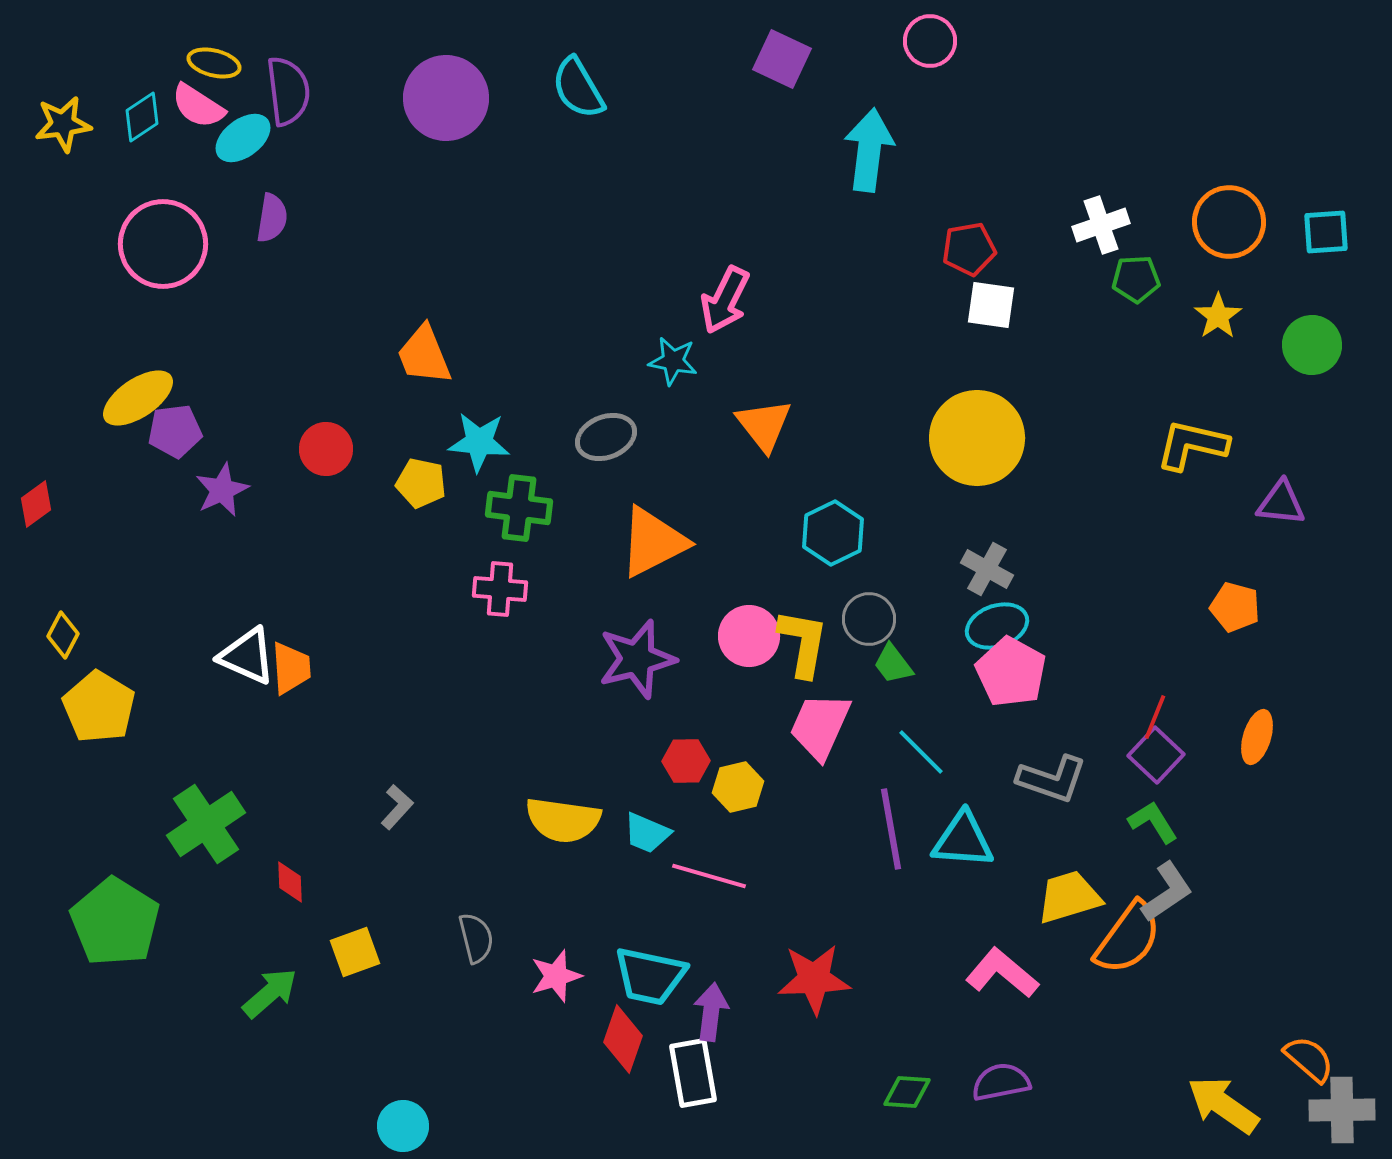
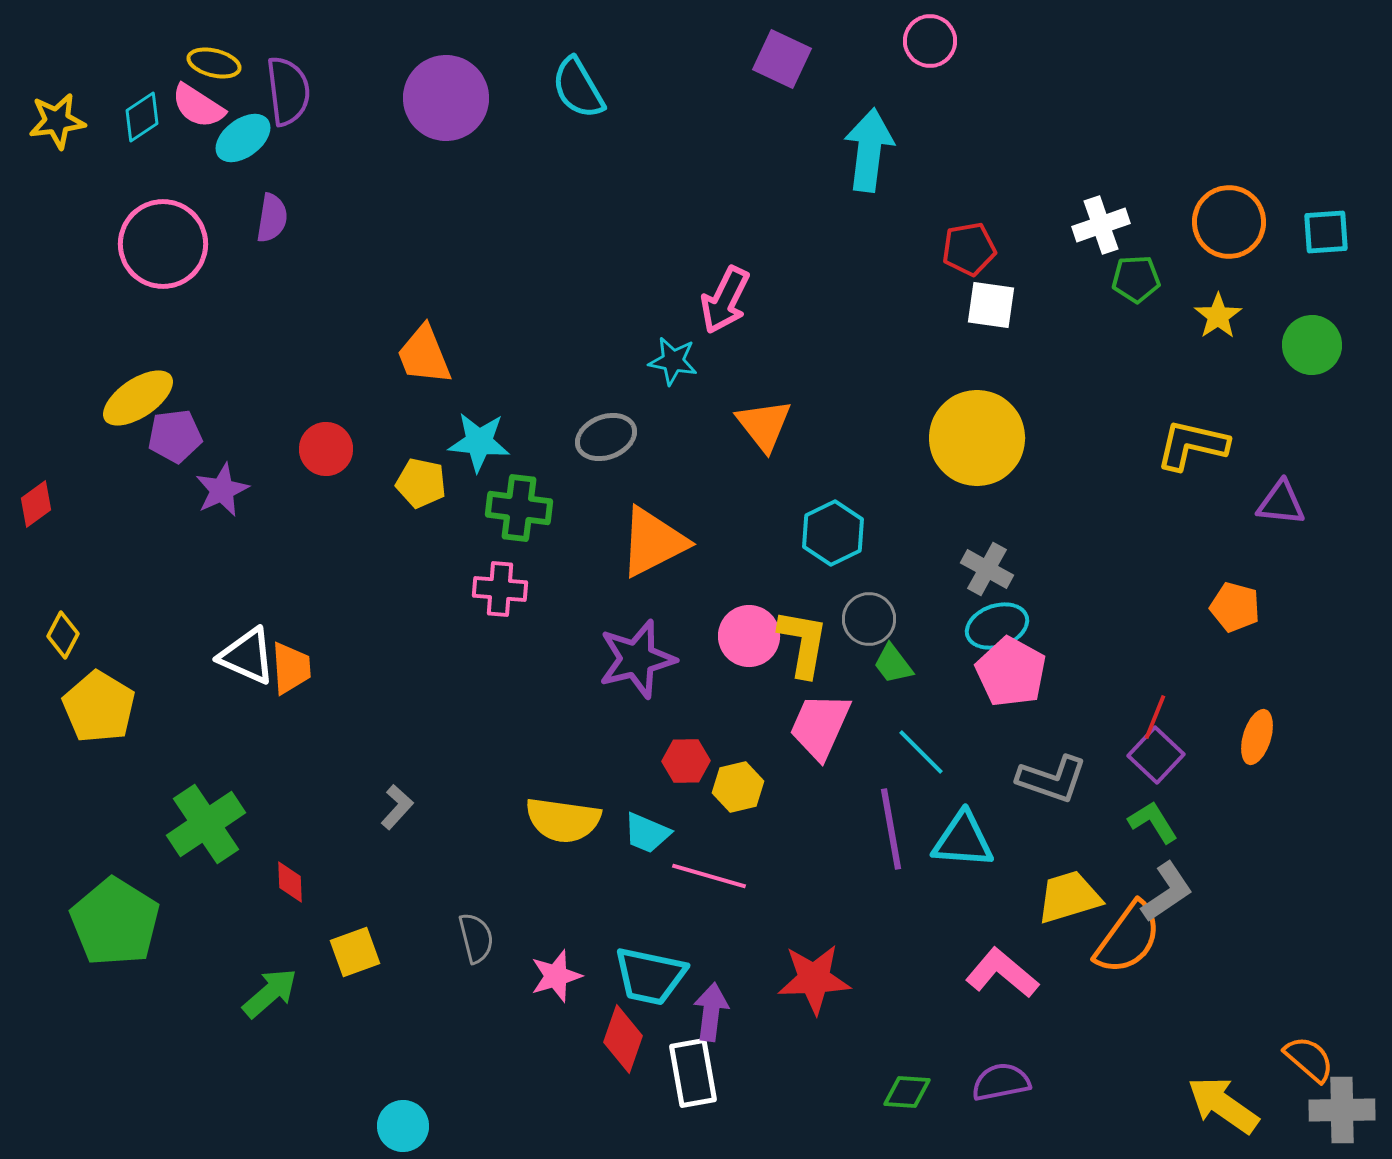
yellow star at (63, 124): moved 6 px left, 3 px up
purple pentagon at (175, 431): moved 5 px down
